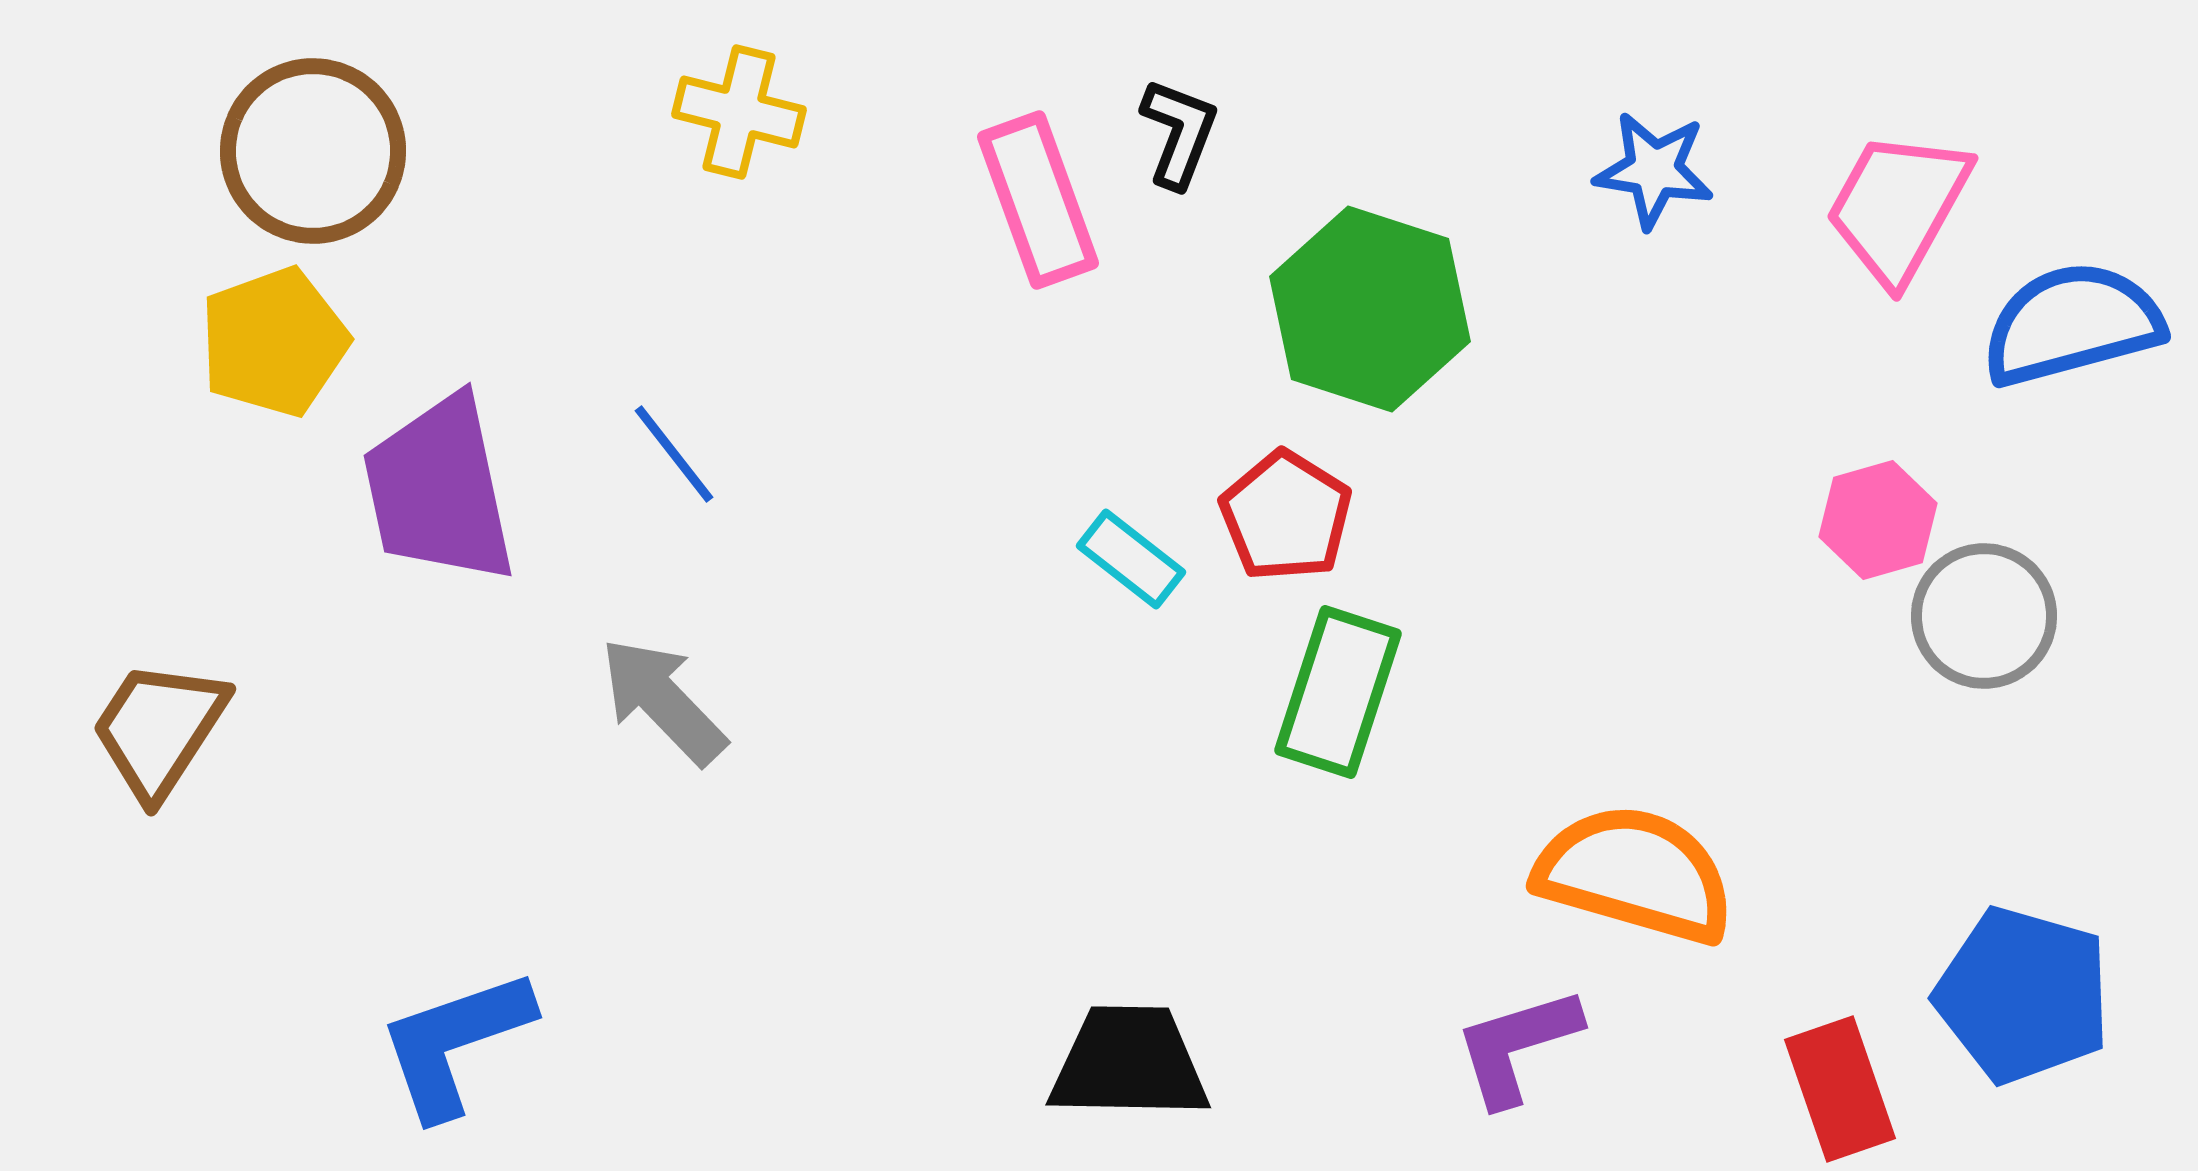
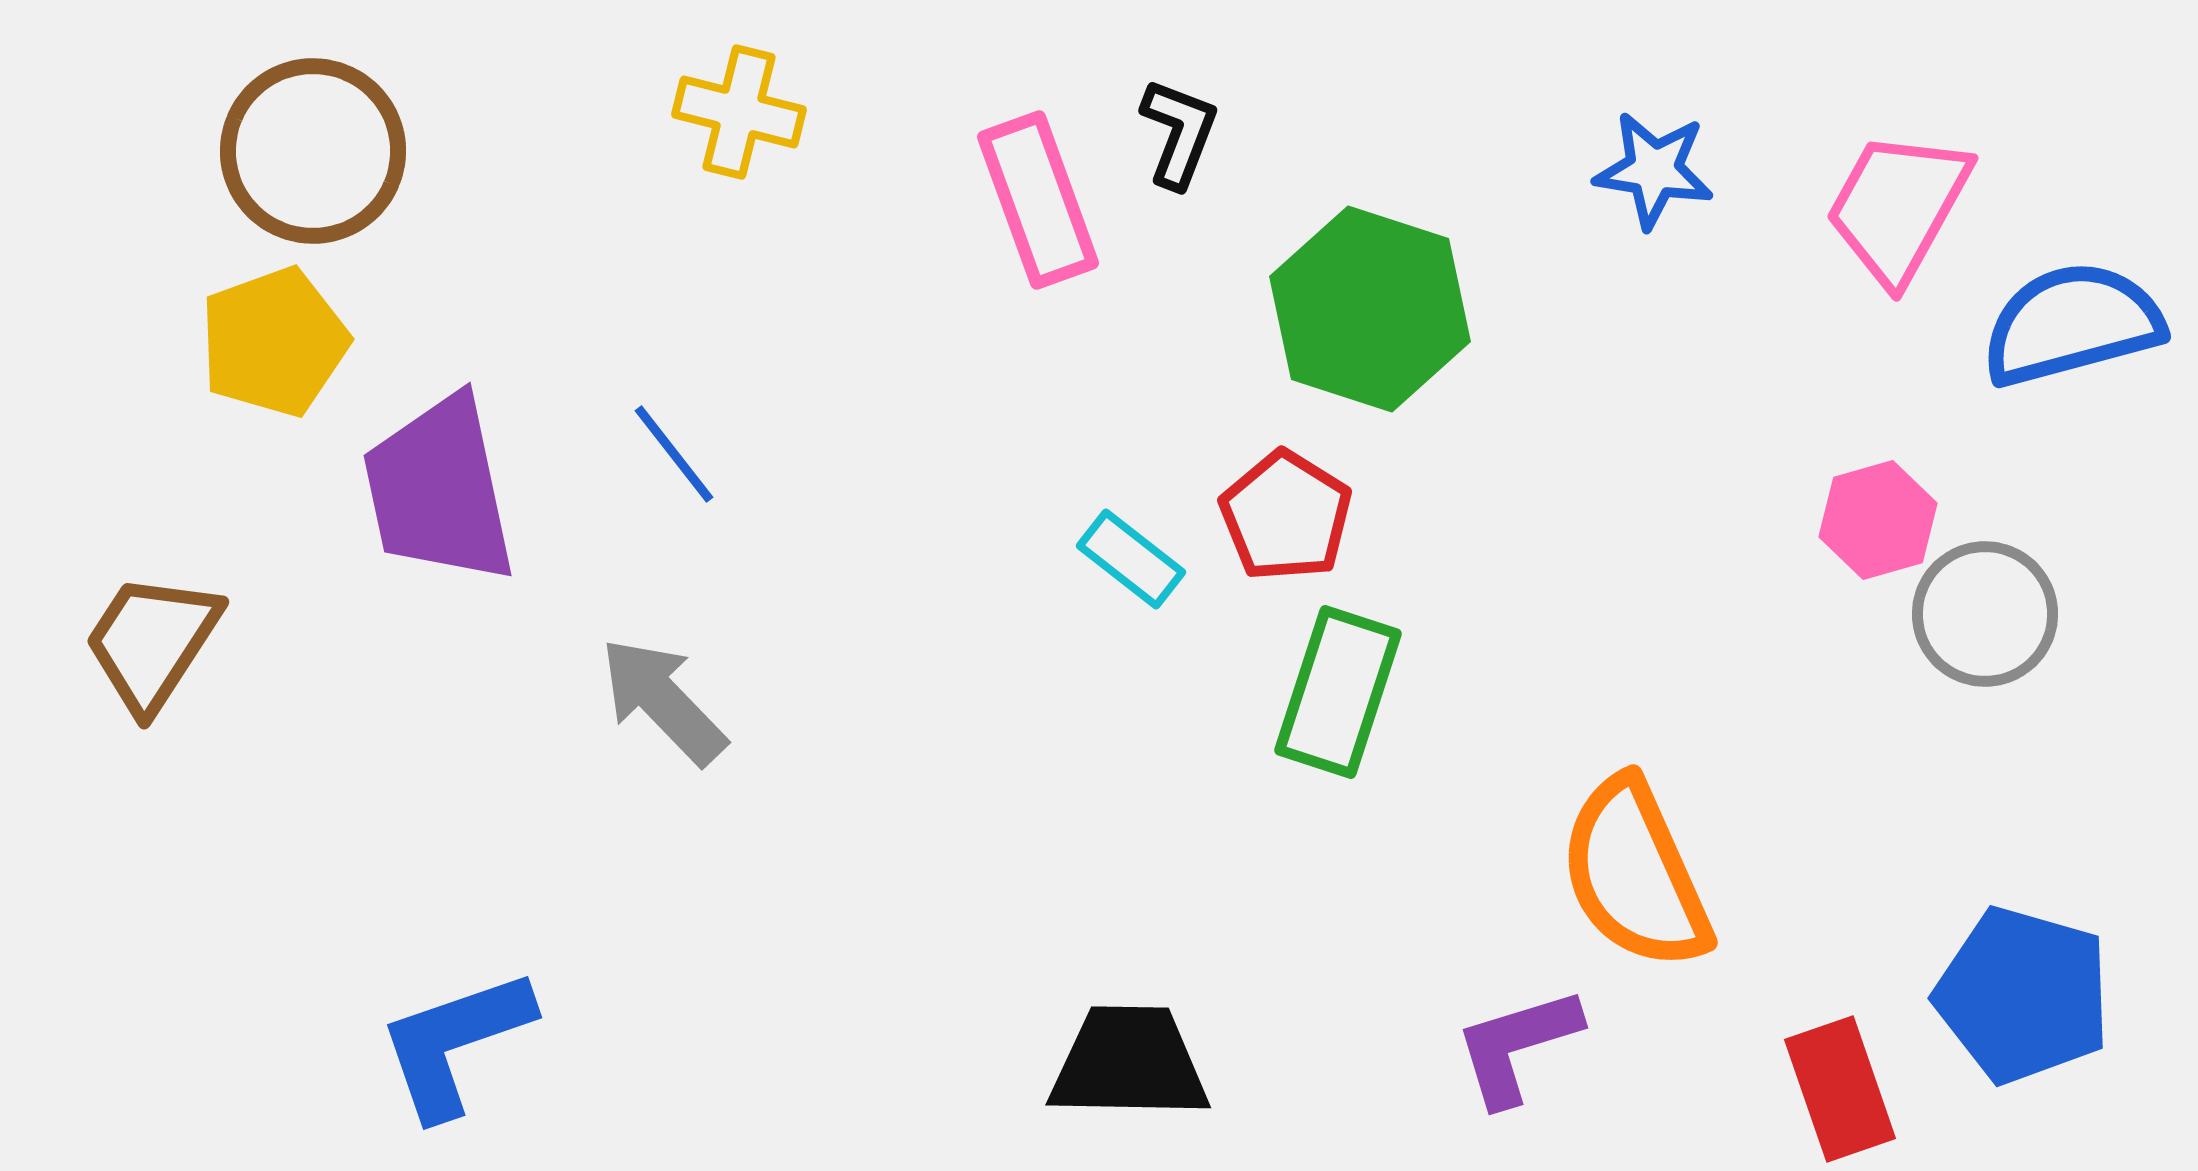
gray circle: moved 1 px right, 2 px up
brown trapezoid: moved 7 px left, 87 px up
orange semicircle: rotated 130 degrees counterclockwise
